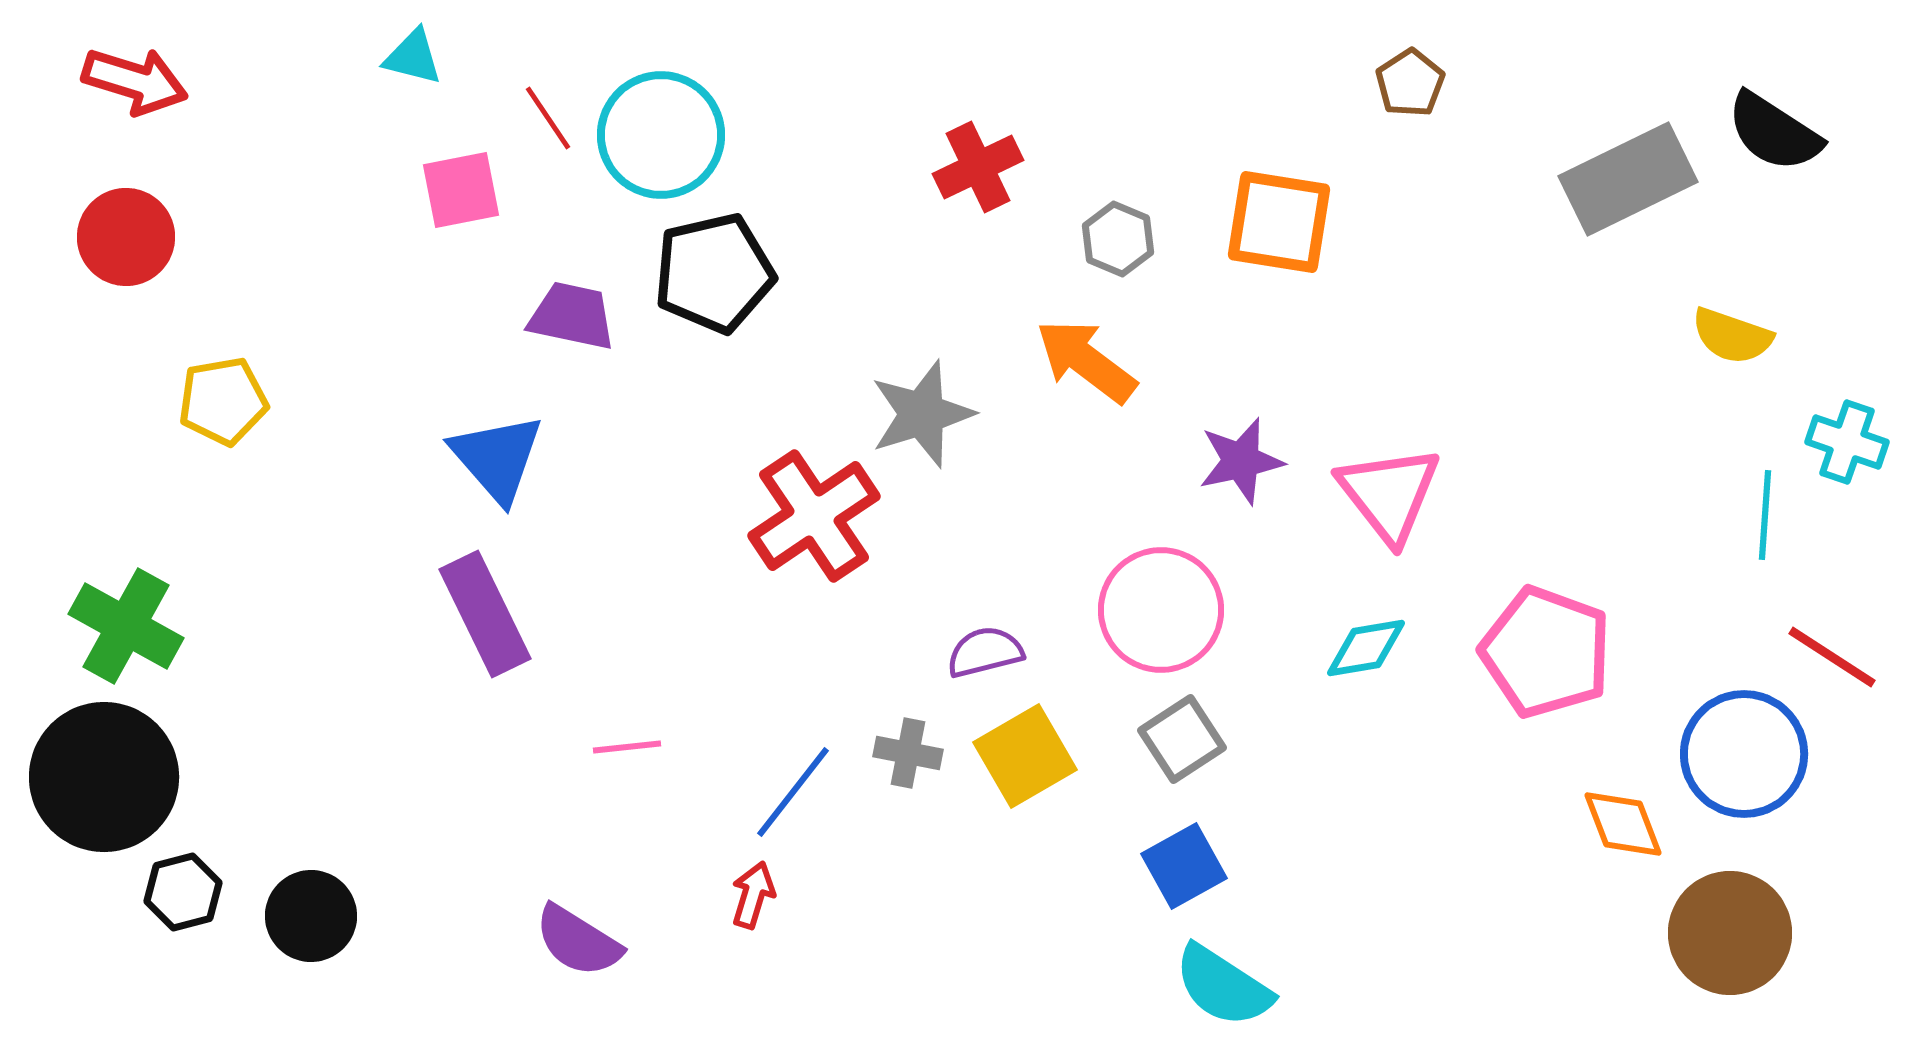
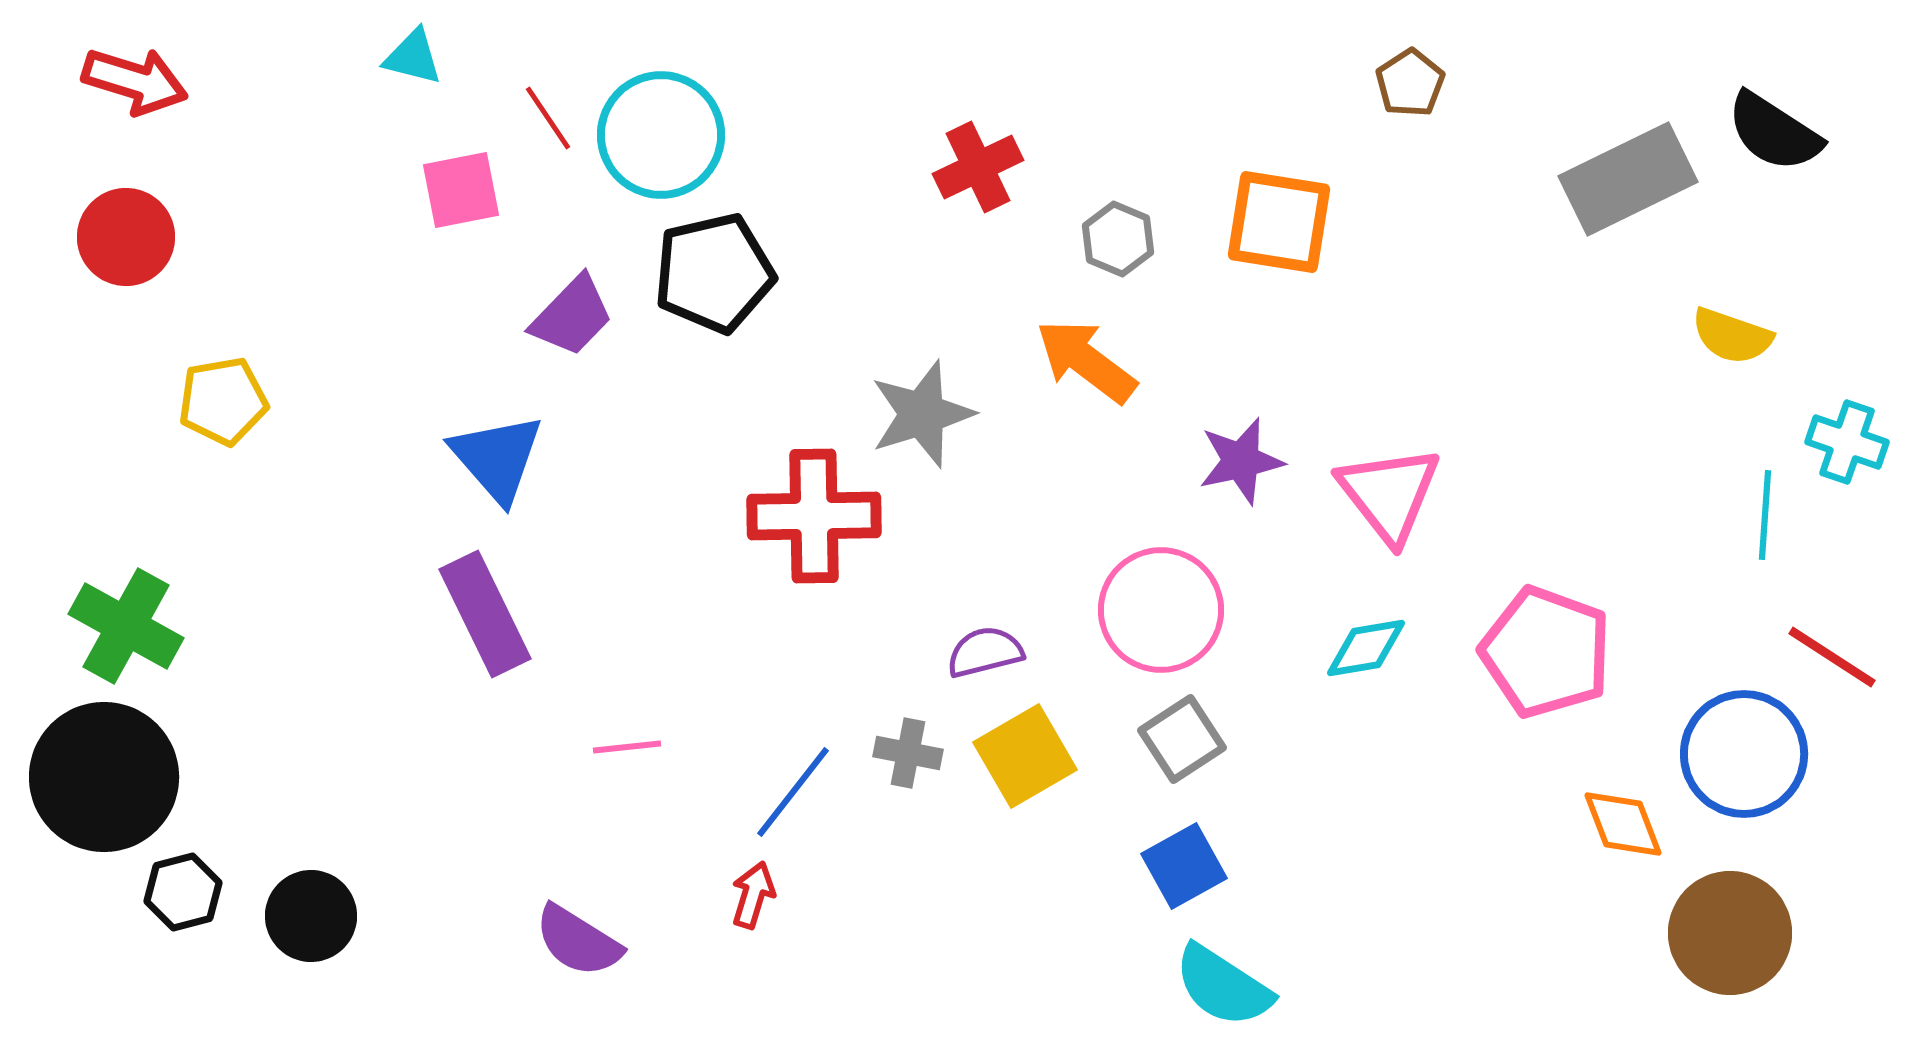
purple trapezoid at (572, 316): rotated 122 degrees clockwise
red cross at (814, 516): rotated 33 degrees clockwise
